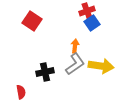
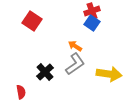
red cross: moved 5 px right
blue square: rotated 21 degrees counterclockwise
orange arrow: rotated 64 degrees counterclockwise
yellow arrow: moved 8 px right, 8 px down
black cross: rotated 30 degrees counterclockwise
